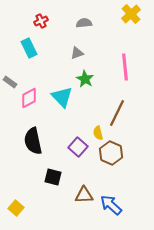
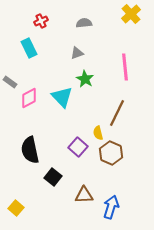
black semicircle: moved 3 px left, 9 px down
black square: rotated 24 degrees clockwise
blue arrow: moved 2 px down; rotated 65 degrees clockwise
